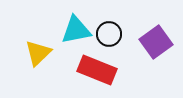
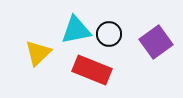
red rectangle: moved 5 px left
